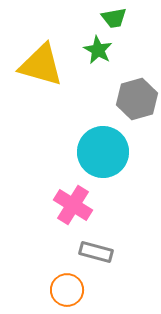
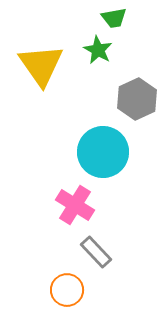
yellow triangle: rotated 39 degrees clockwise
gray hexagon: rotated 9 degrees counterclockwise
pink cross: moved 2 px right
gray rectangle: rotated 32 degrees clockwise
